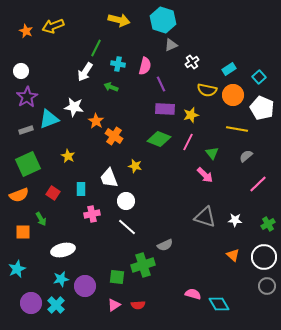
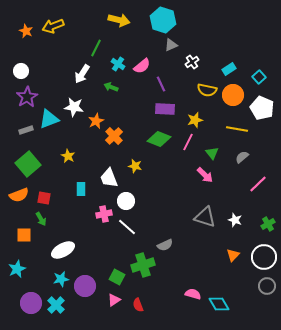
cyan cross at (118, 64): rotated 24 degrees clockwise
pink semicircle at (145, 66): moved 3 px left; rotated 36 degrees clockwise
white arrow at (85, 72): moved 3 px left, 2 px down
yellow star at (191, 115): moved 4 px right, 5 px down
orange star at (96, 121): rotated 14 degrees clockwise
orange cross at (114, 136): rotated 12 degrees clockwise
gray semicircle at (246, 156): moved 4 px left, 1 px down
green square at (28, 164): rotated 15 degrees counterclockwise
red square at (53, 193): moved 9 px left, 5 px down; rotated 24 degrees counterclockwise
pink cross at (92, 214): moved 12 px right
white star at (235, 220): rotated 16 degrees clockwise
orange square at (23, 232): moved 1 px right, 3 px down
white ellipse at (63, 250): rotated 15 degrees counterclockwise
orange triangle at (233, 255): rotated 32 degrees clockwise
green square at (117, 277): rotated 21 degrees clockwise
pink triangle at (114, 305): moved 5 px up
red semicircle at (138, 305): rotated 72 degrees clockwise
